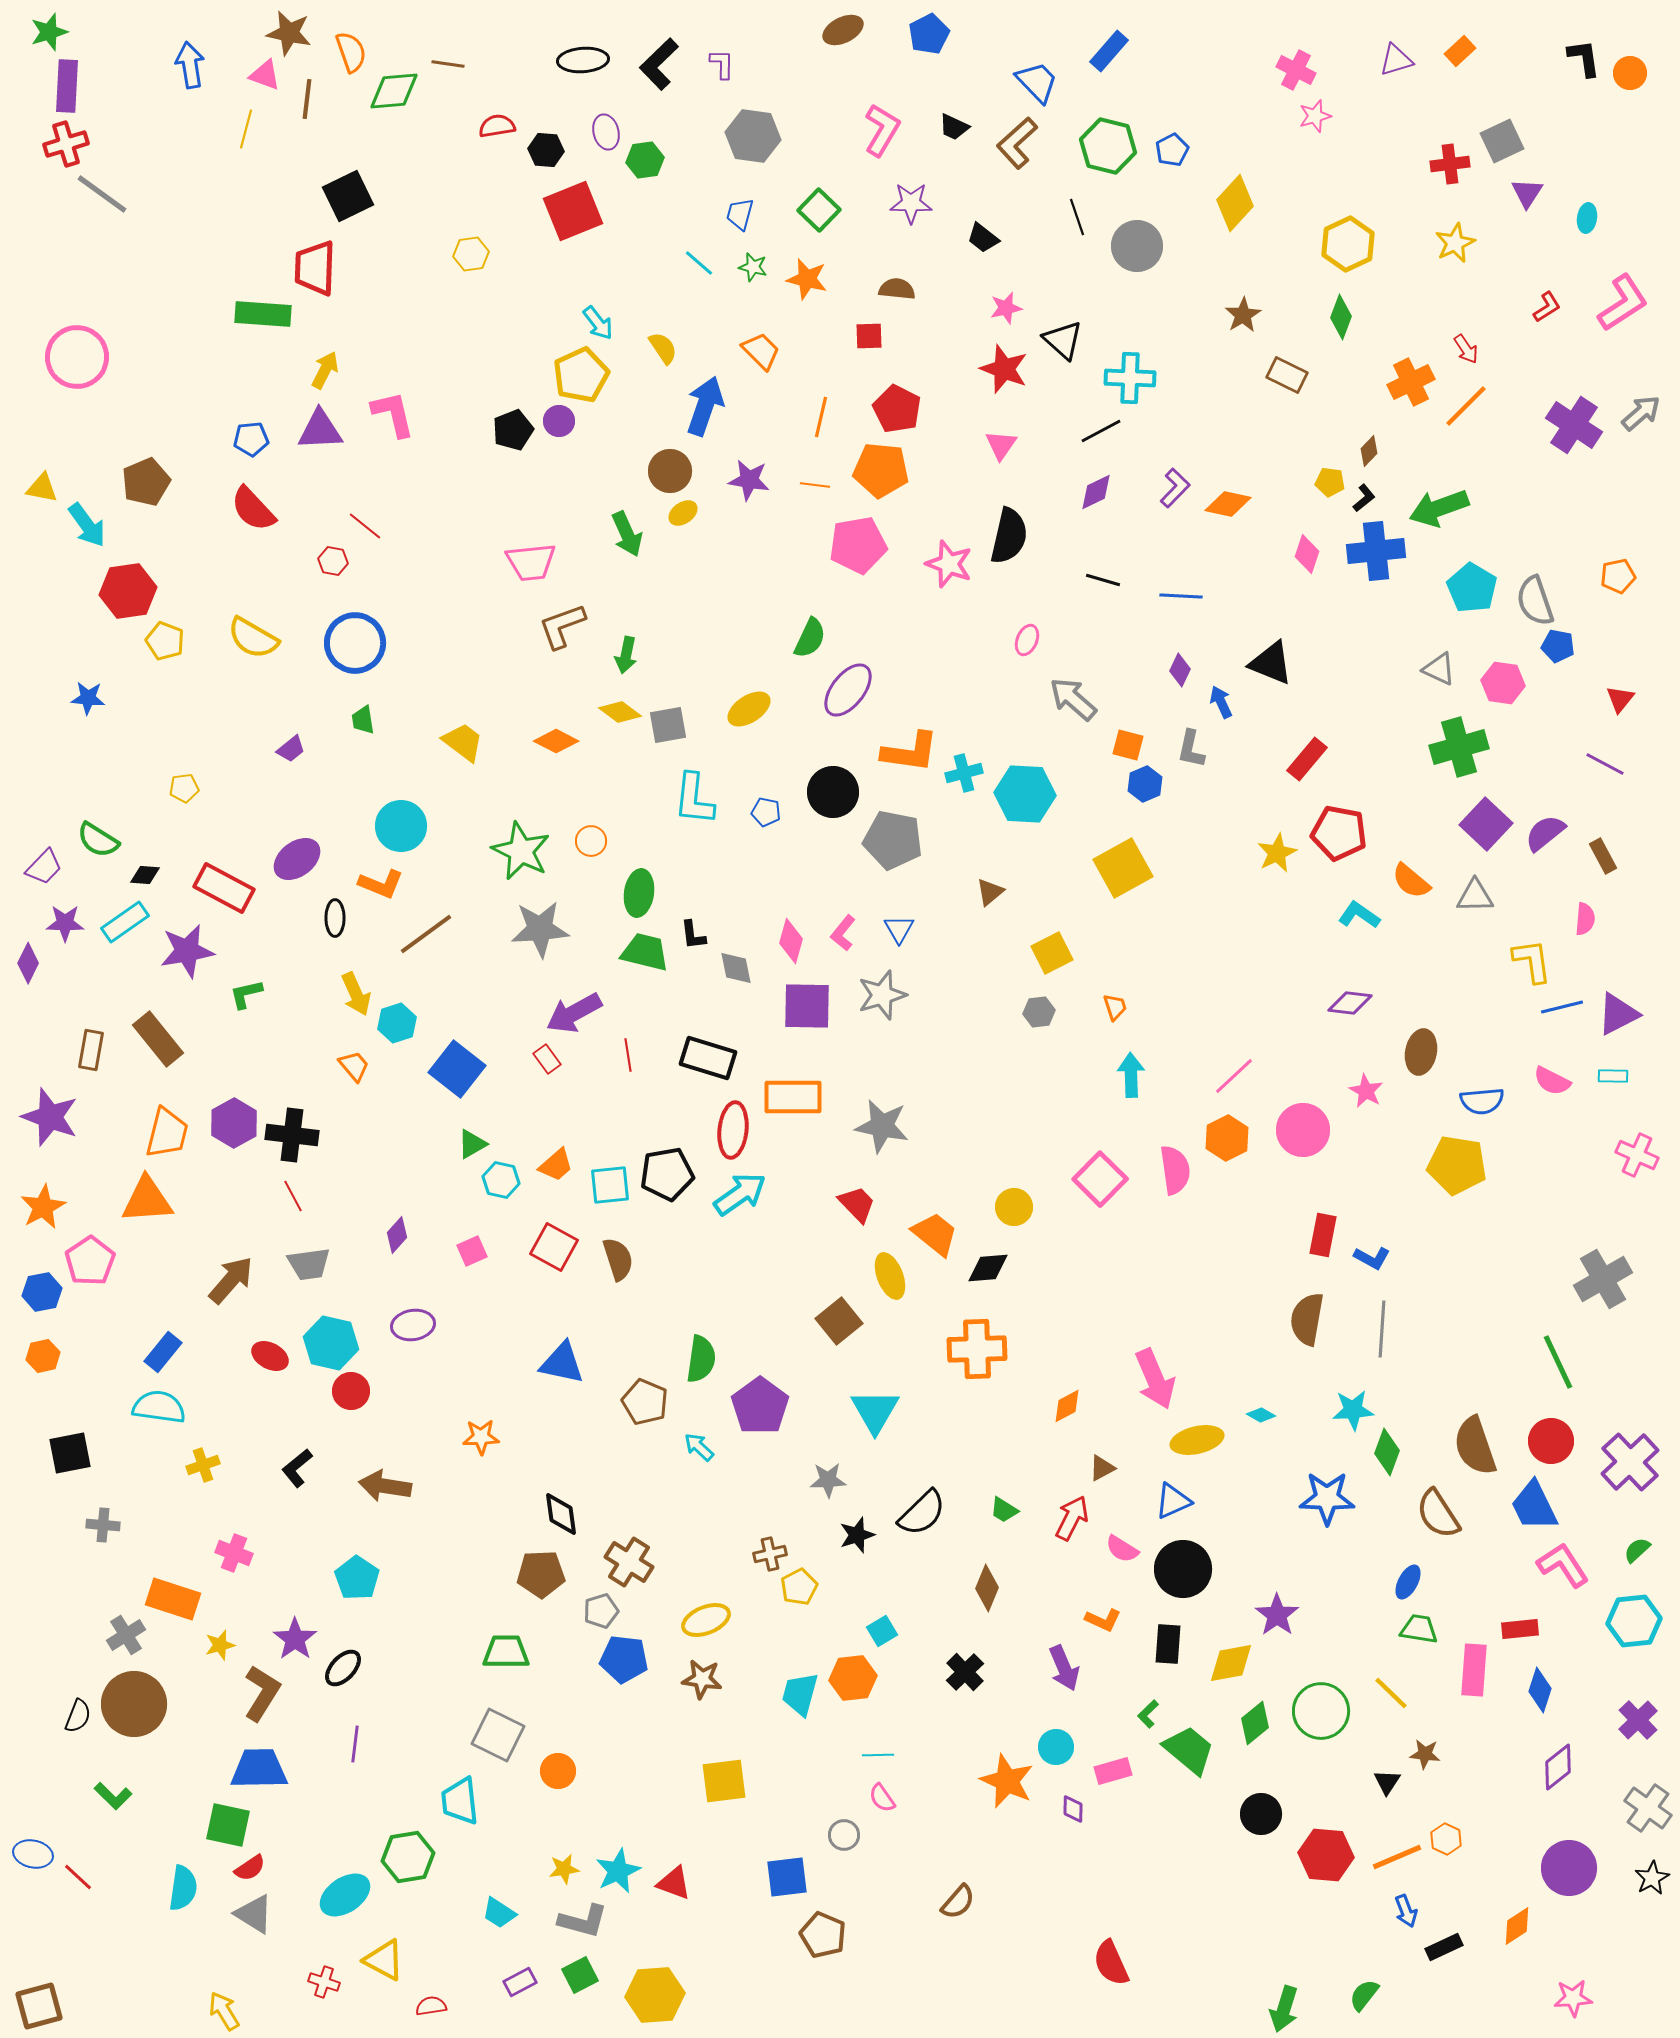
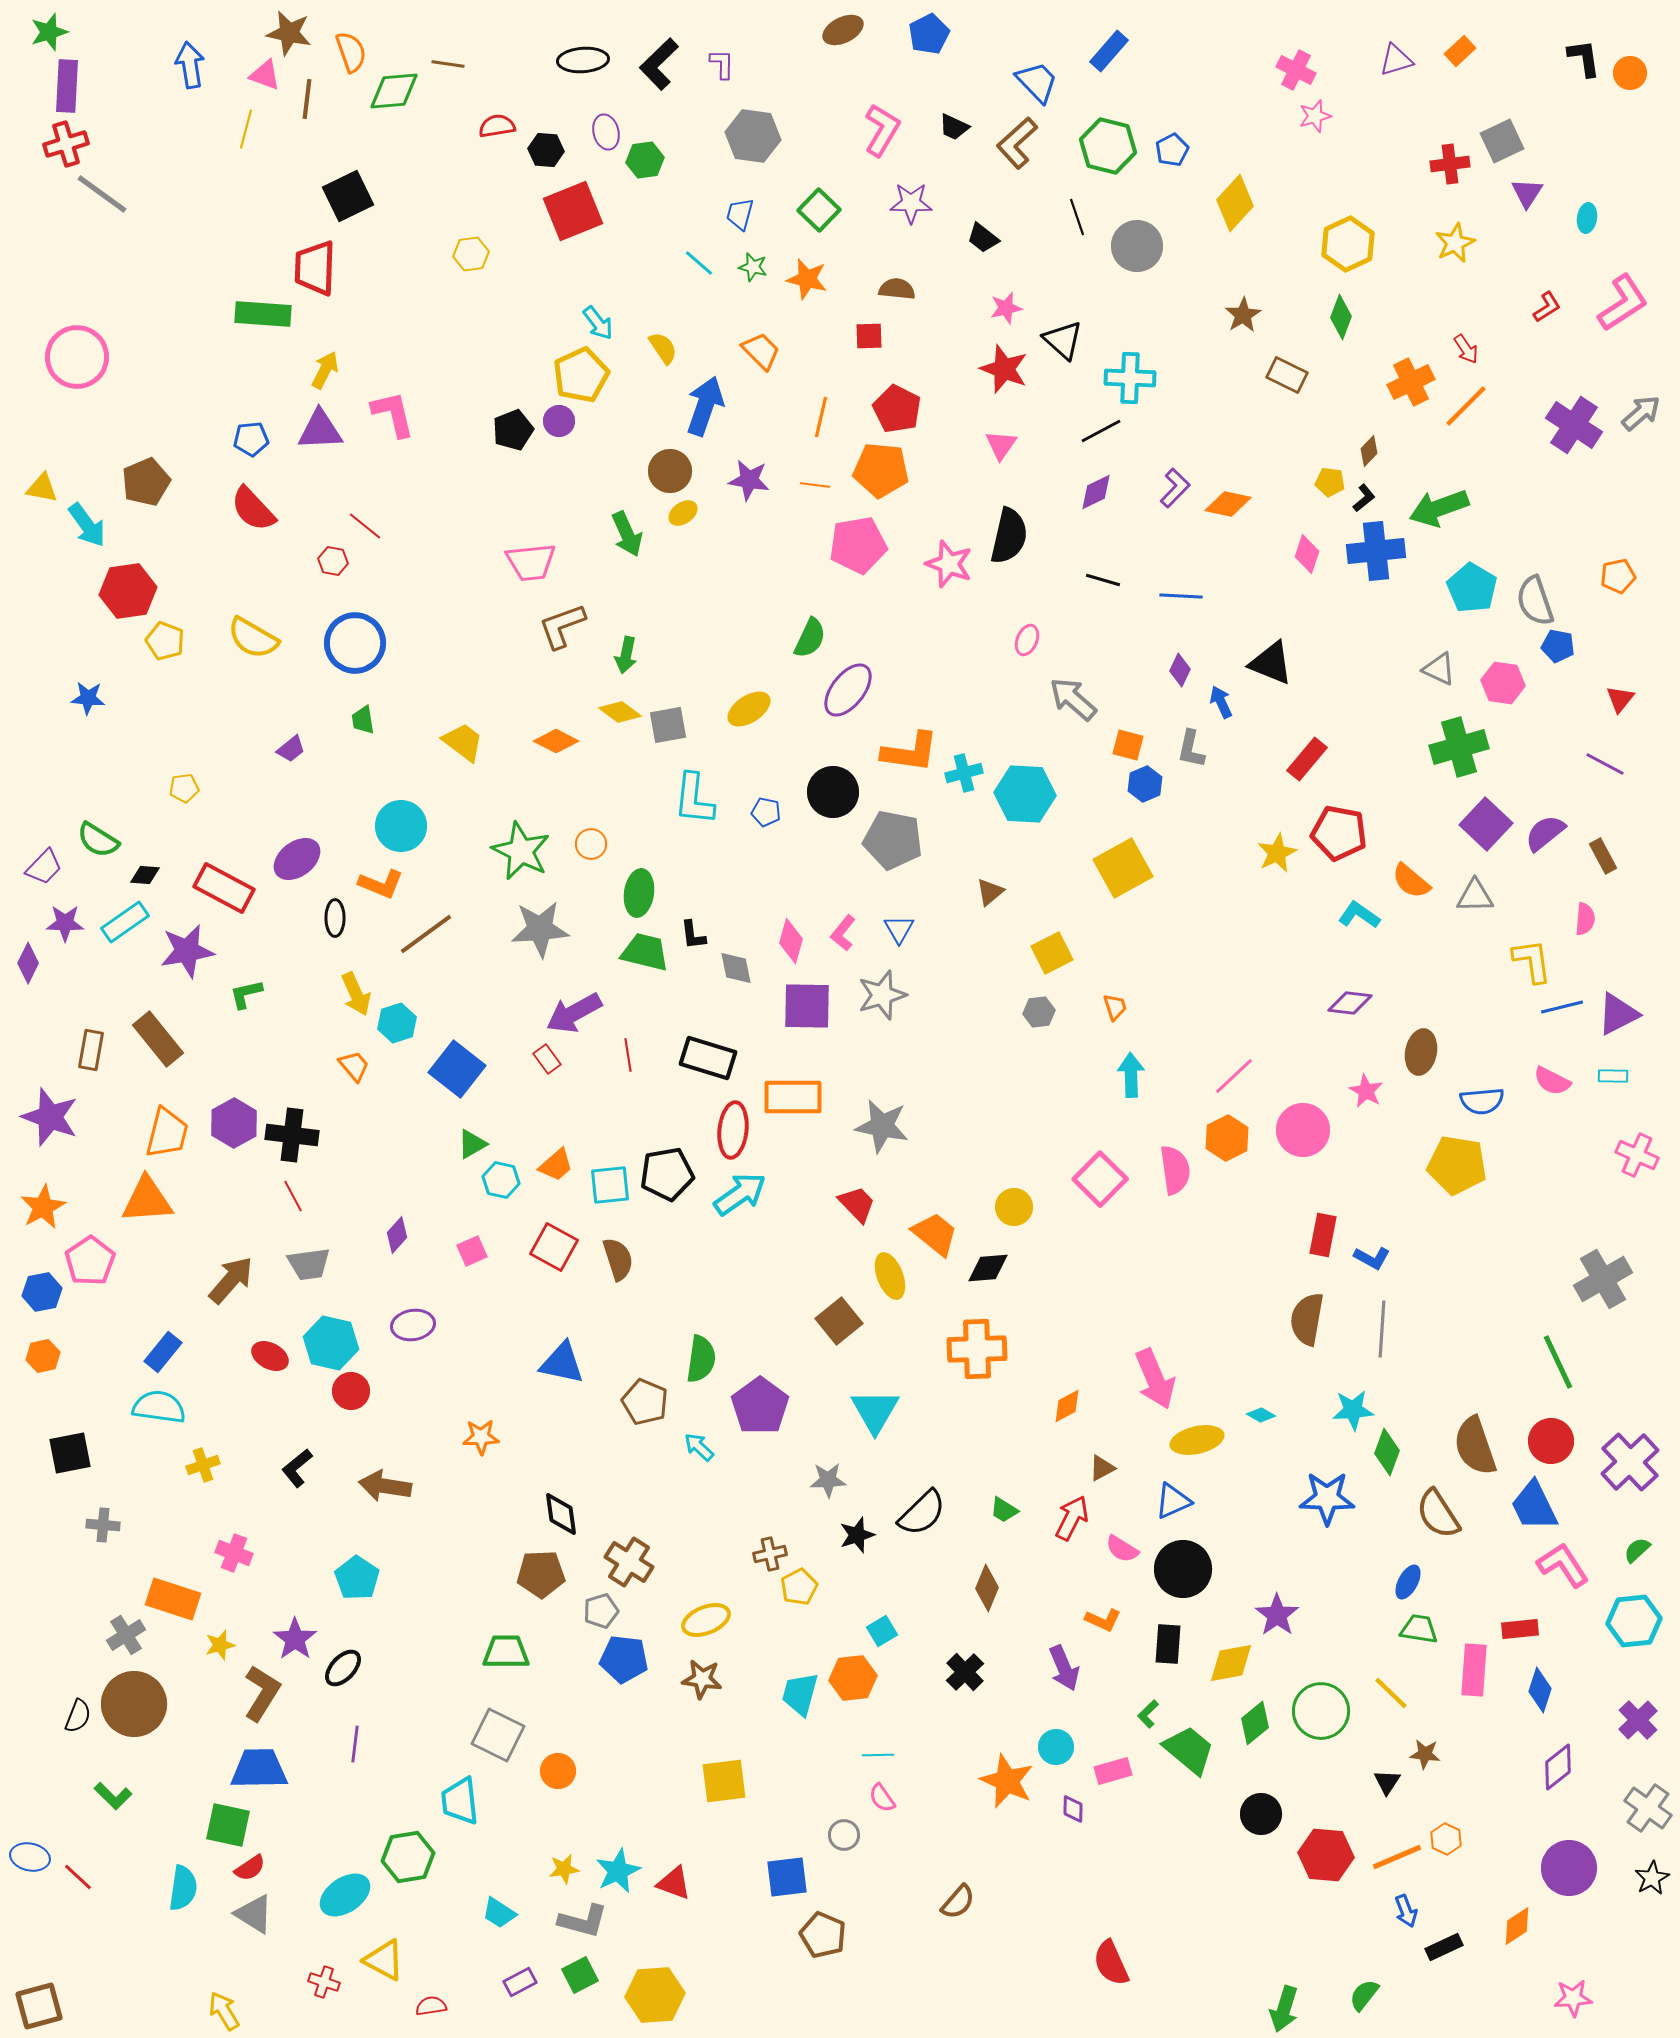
orange circle at (591, 841): moved 3 px down
blue ellipse at (33, 1854): moved 3 px left, 3 px down
